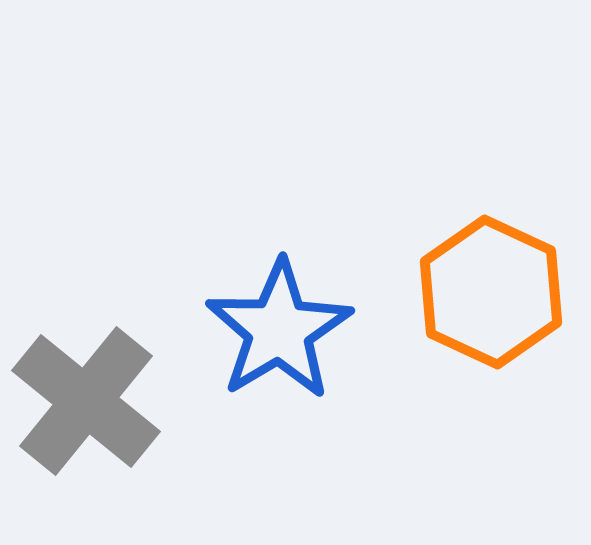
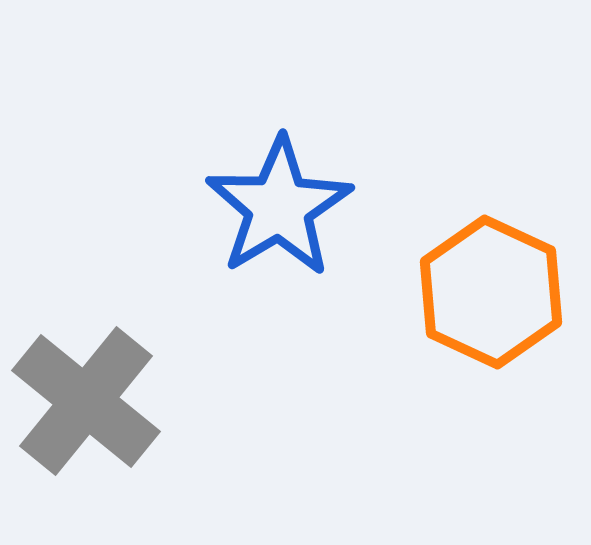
blue star: moved 123 px up
